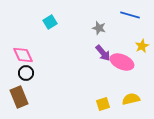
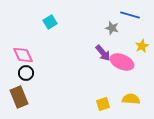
gray star: moved 13 px right
yellow semicircle: rotated 18 degrees clockwise
